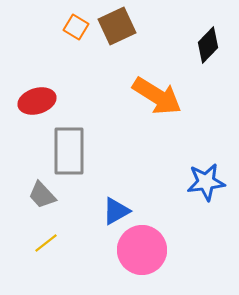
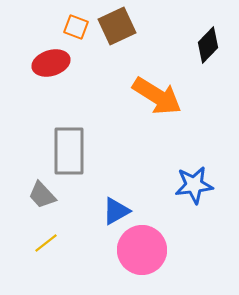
orange square: rotated 10 degrees counterclockwise
red ellipse: moved 14 px right, 38 px up
blue star: moved 12 px left, 3 px down
